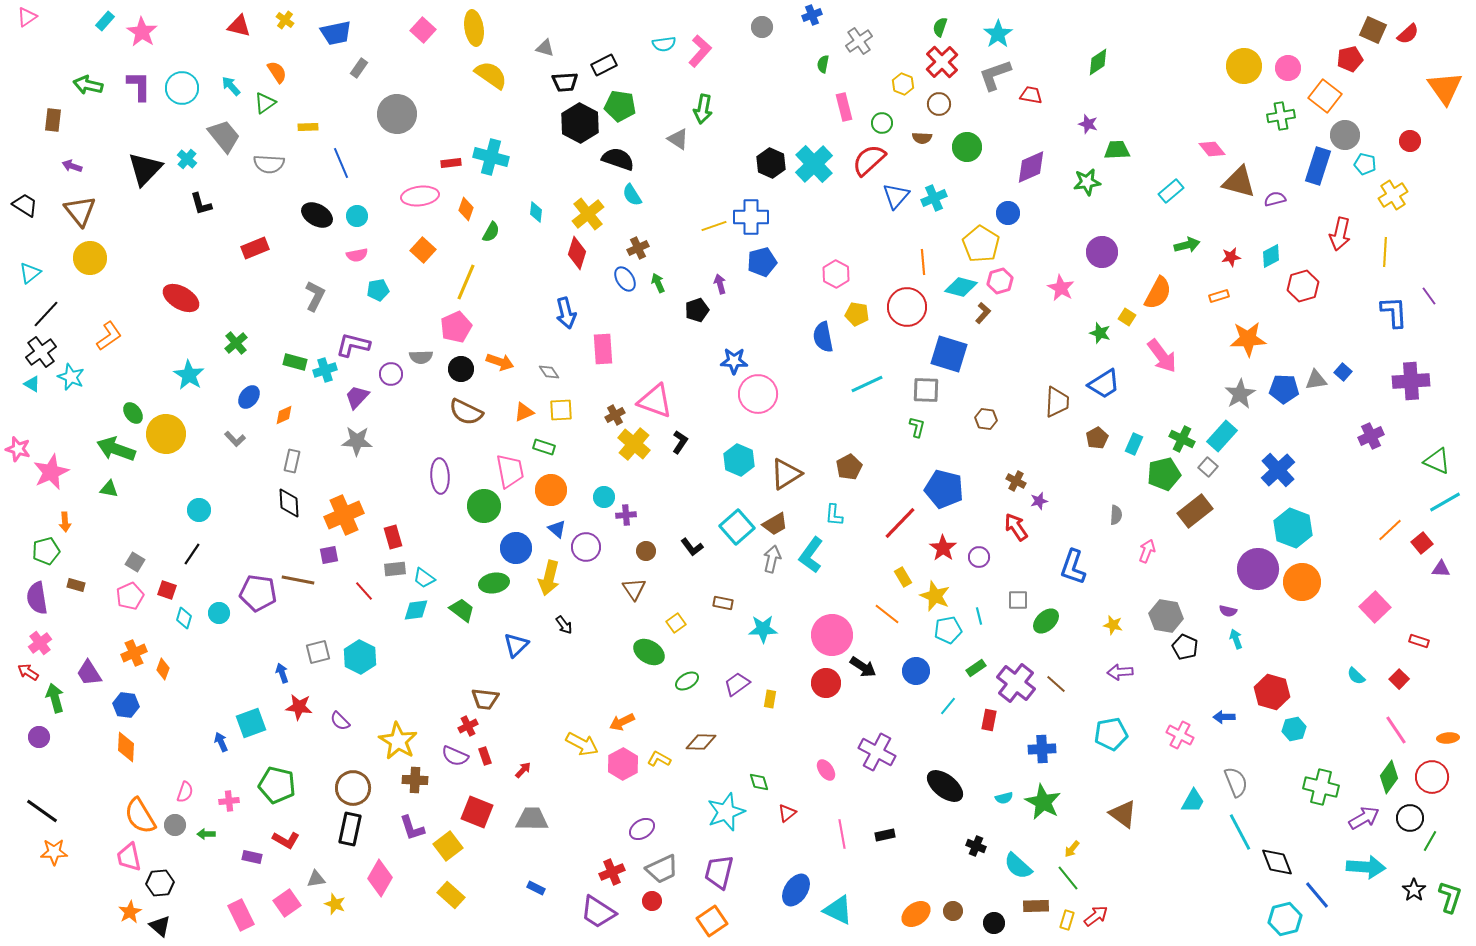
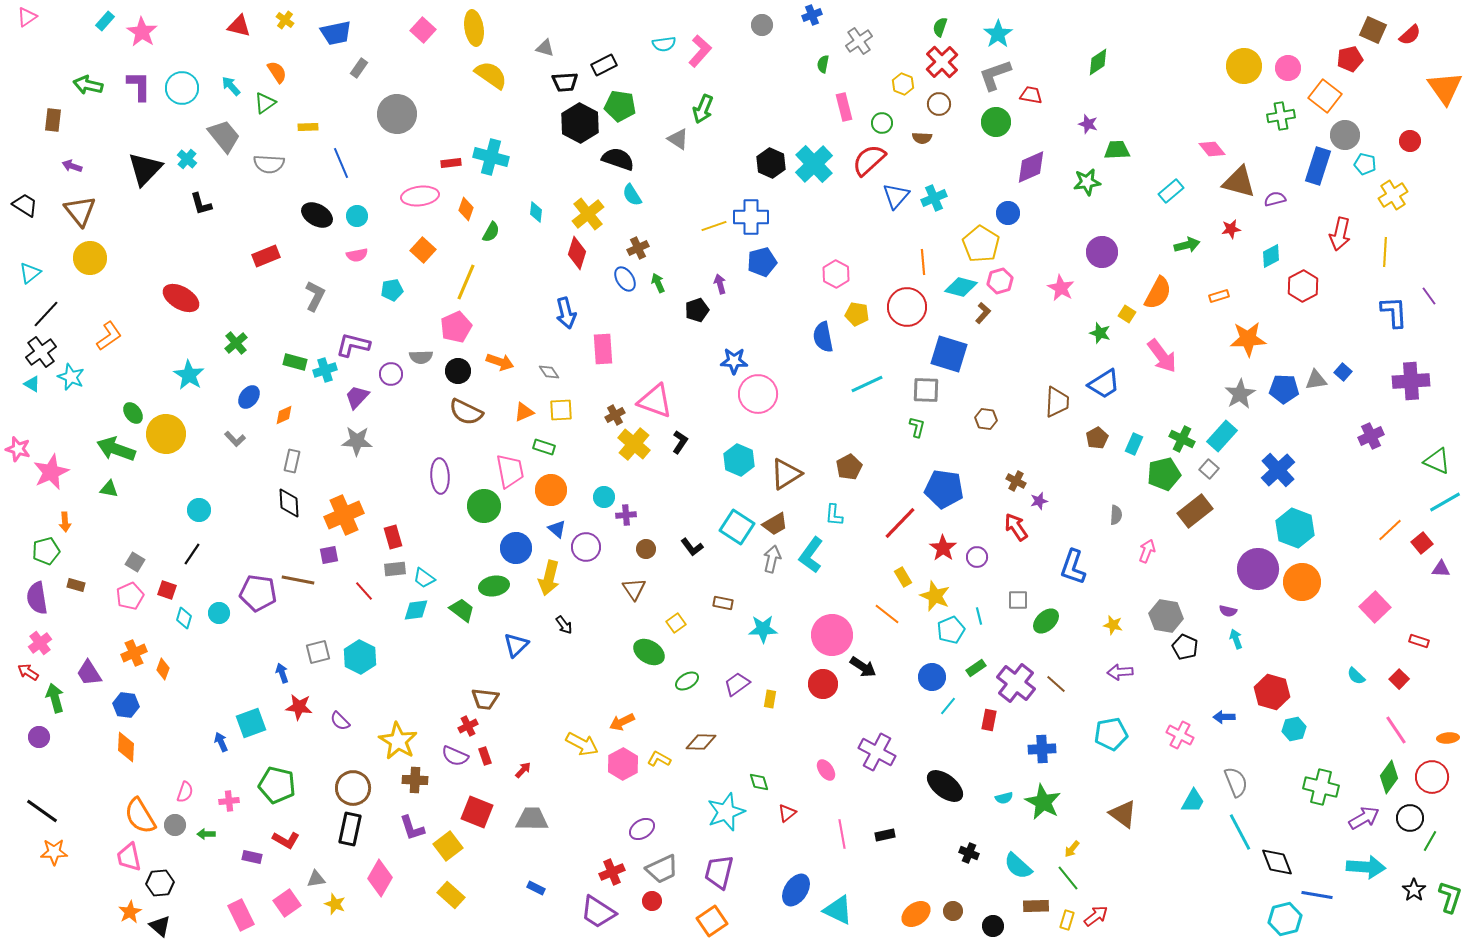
gray circle at (762, 27): moved 2 px up
red semicircle at (1408, 34): moved 2 px right, 1 px down
green arrow at (703, 109): rotated 12 degrees clockwise
green circle at (967, 147): moved 29 px right, 25 px up
red rectangle at (255, 248): moved 11 px right, 8 px down
red star at (1231, 257): moved 28 px up
red hexagon at (1303, 286): rotated 12 degrees counterclockwise
cyan pentagon at (378, 290): moved 14 px right
yellow square at (1127, 317): moved 3 px up
black circle at (461, 369): moved 3 px left, 2 px down
gray square at (1208, 467): moved 1 px right, 2 px down
blue pentagon at (944, 489): rotated 6 degrees counterclockwise
cyan square at (737, 527): rotated 16 degrees counterclockwise
cyan hexagon at (1293, 528): moved 2 px right
brown circle at (646, 551): moved 2 px up
purple circle at (979, 557): moved 2 px left
green ellipse at (494, 583): moved 3 px down
cyan pentagon at (948, 630): moved 3 px right; rotated 12 degrees counterclockwise
blue circle at (916, 671): moved 16 px right, 6 px down
red circle at (826, 683): moved 3 px left, 1 px down
black cross at (976, 846): moved 7 px left, 7 px down
blue line at (1317, 895): rotated 40 degrees counterclockwise
black circle at (994, 923): moved 1 px left, 3 px down
